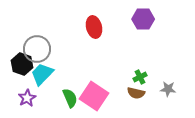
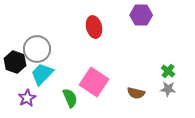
purple hexagon: moved 2 px left, 4 px up
black hexagon: moved 7 px left, 2 px up
green cross: moved 28 px right, 6 px up; rotated 24 degrees counterclockwise
pink square: moved 14 px up
